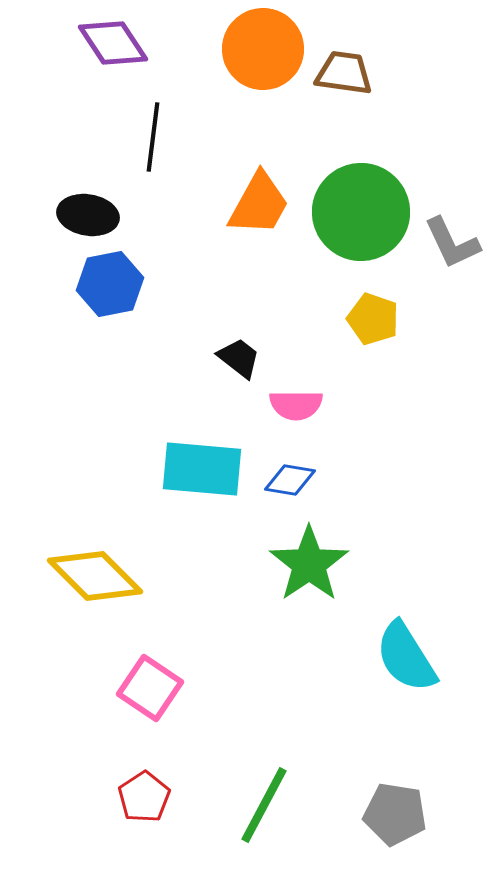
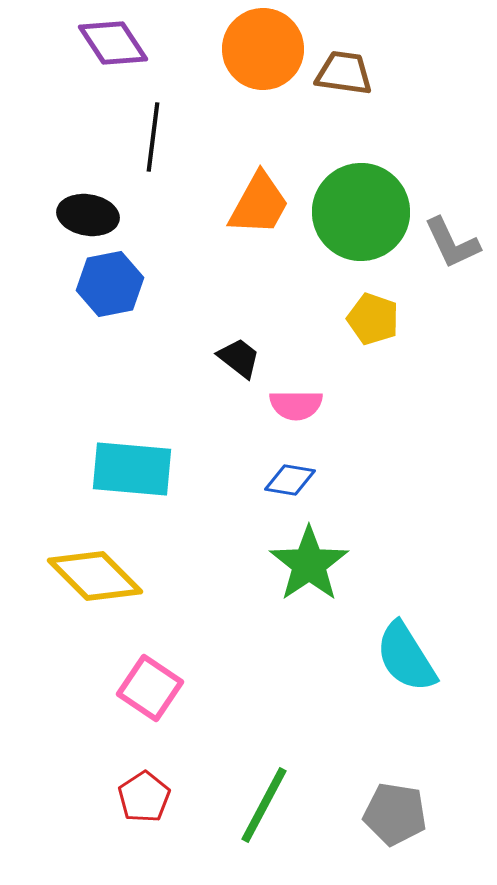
cyan rectangle: moved 70 px left
